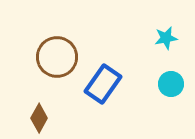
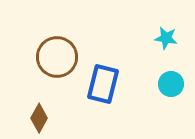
cyan star: rotated 20 degrees clockwise
blue rectangle: rotated 21 degrees counterclockwise
